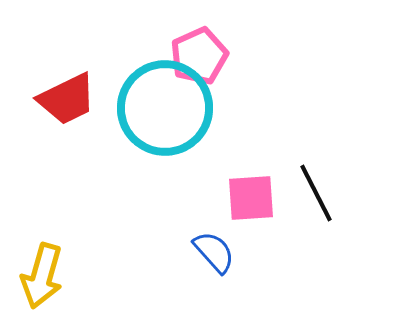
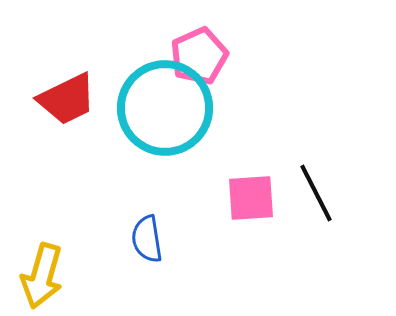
blue semicircle: moved 67 px left, 13 px up; rotated 147 degrees counterclockwise
